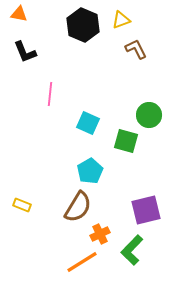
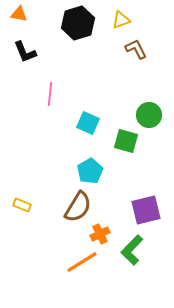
black hexagon: moved 5 px left, 2 px up; rotated 20 degrees clockwise
